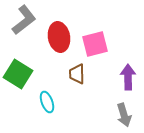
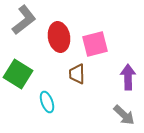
gray arrow: rotated 30 degrees counterclockwise
